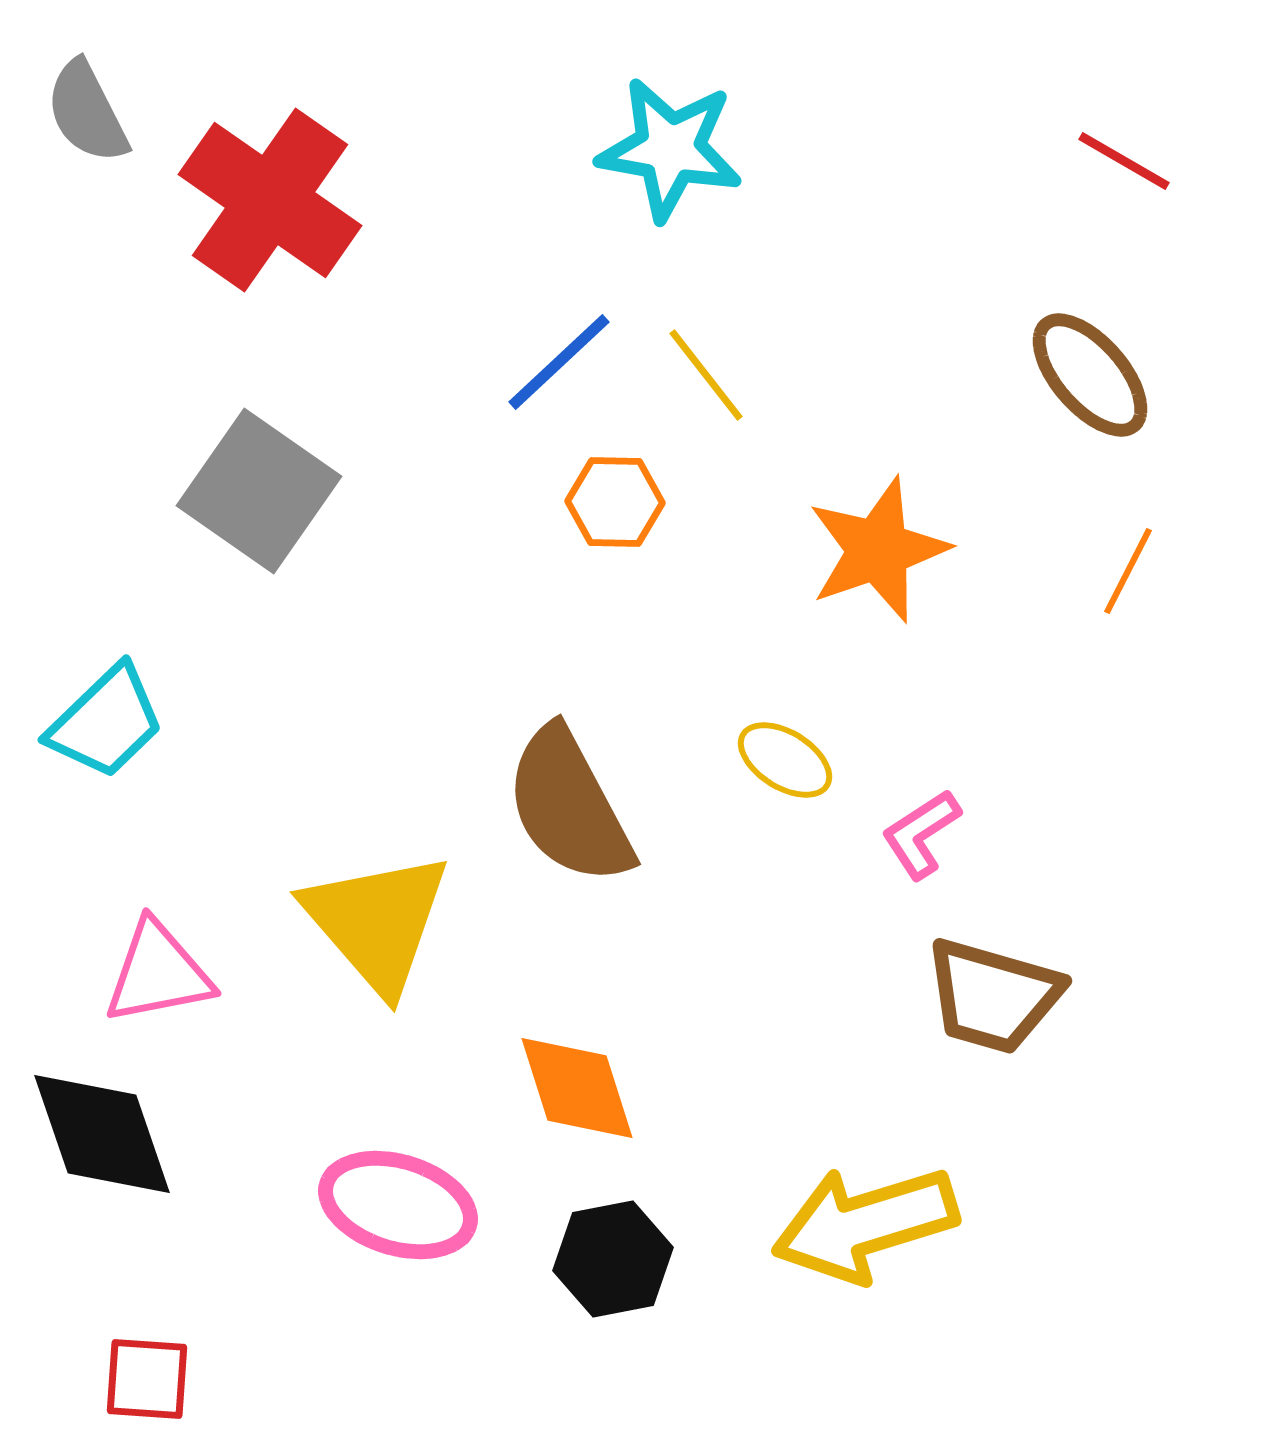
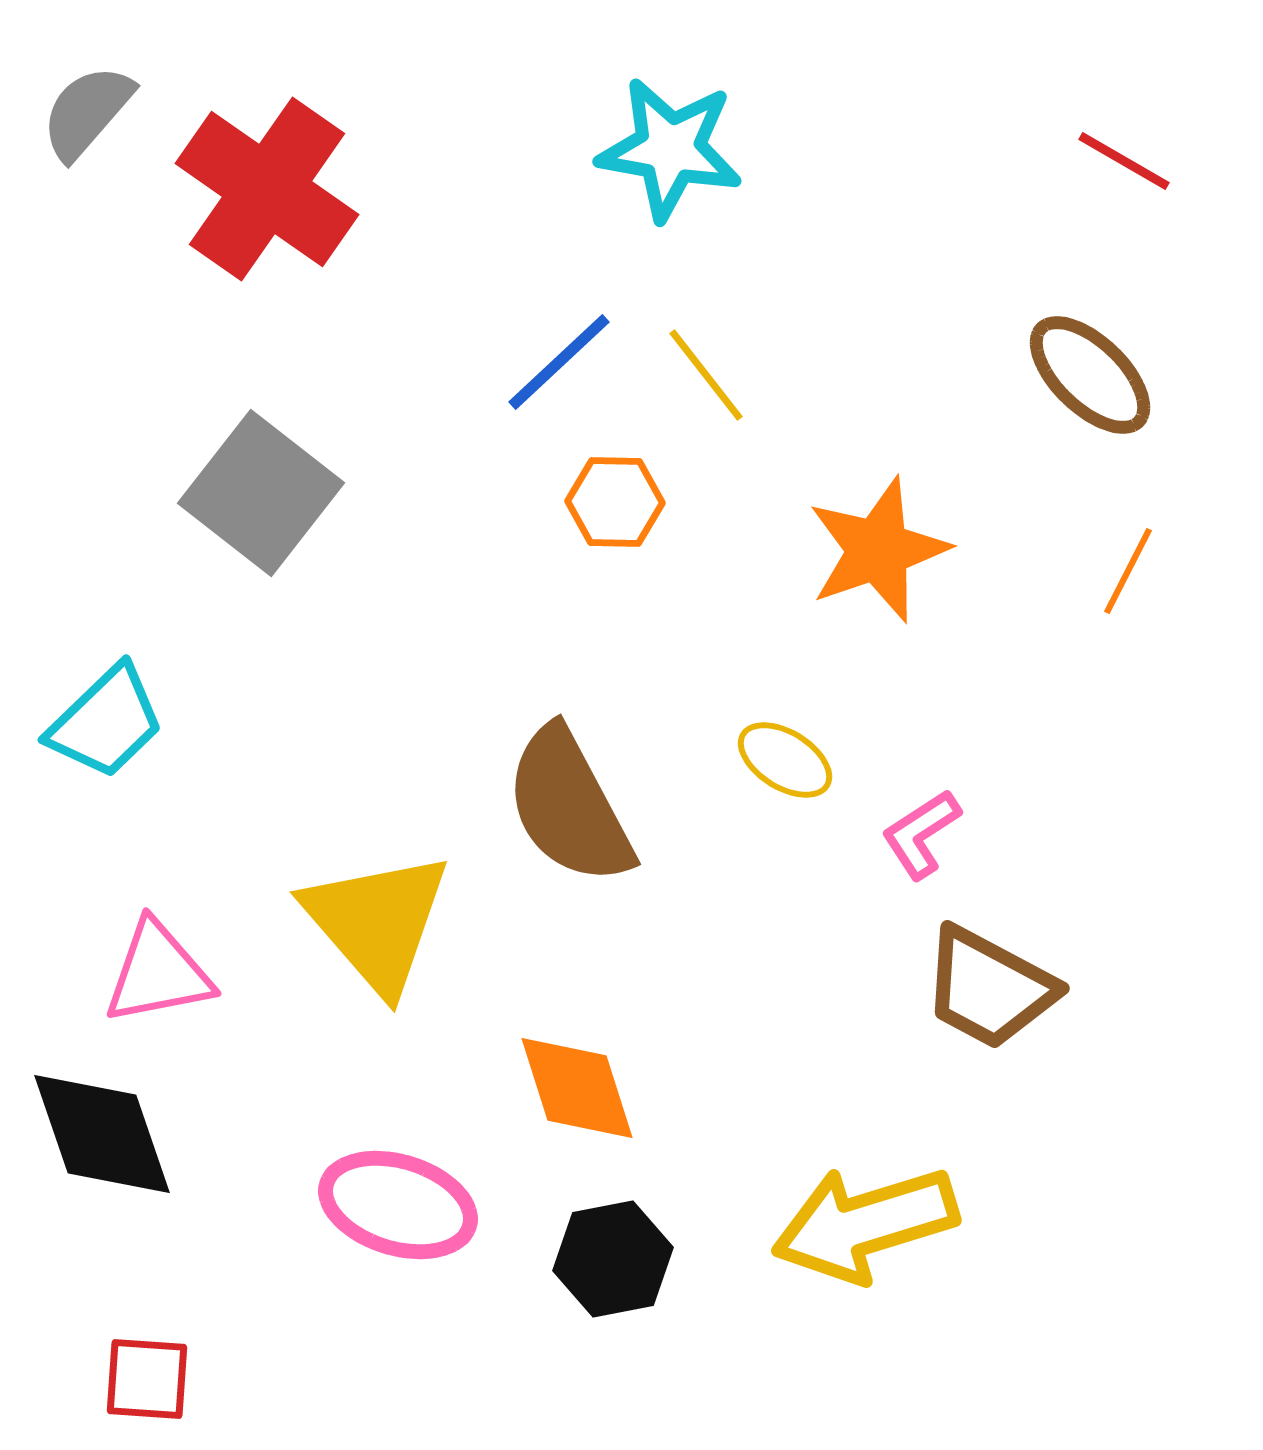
gray semicircle: rotated 68 degrees clockwise
red cross: moved 3 px left, 11 px up
brown ellipse: rotated 5 degrees counterclockwise
gray square: moved 2 px right, 2 px down; rotated 3 degrees clockwise
brown trapezoid: moved 4 px left, 8 px up; rotated 12 degrees clockwise
